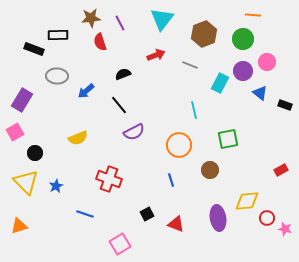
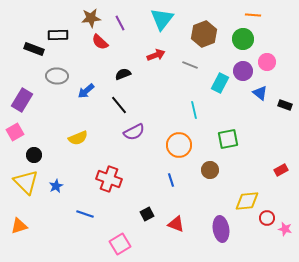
red semicircle at (100, 42): rotated 30 degrees counterclockwise
black circle at (35, 153): moved 1 px left, 2 px down
purple ellipse at (218, 218): moved 3 px right, 11 px down
